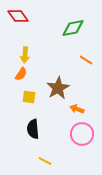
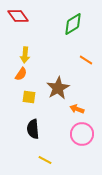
green diamond: moved 4 px up; rotated 20 degrees counterclockwise
yellow line: moved 1 px up
